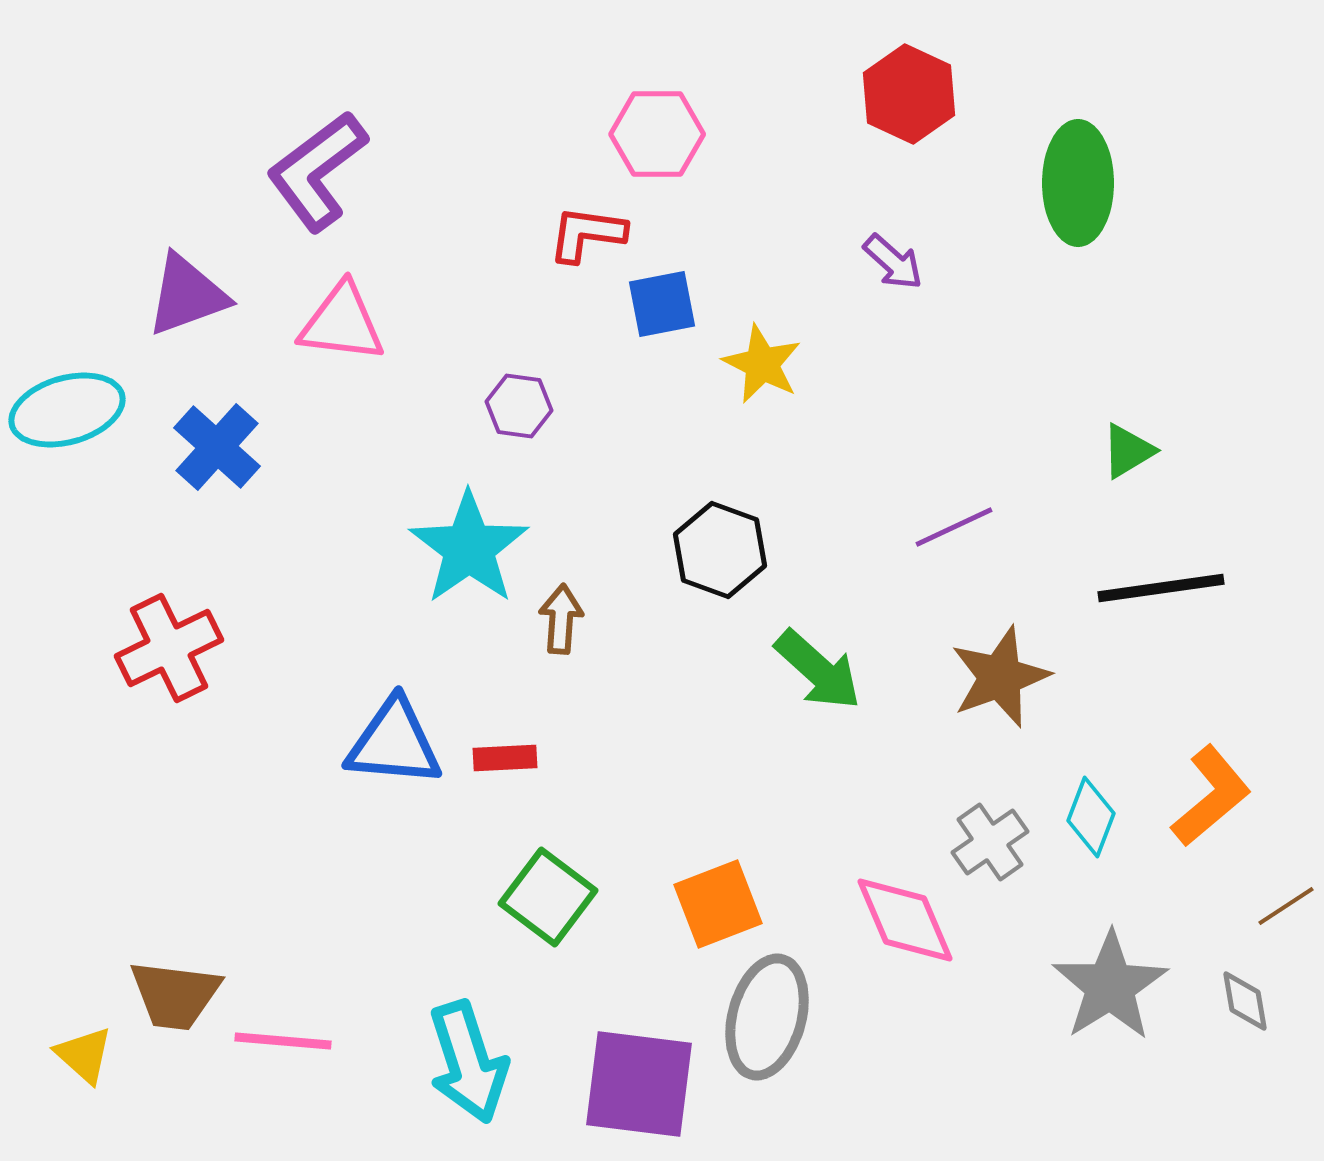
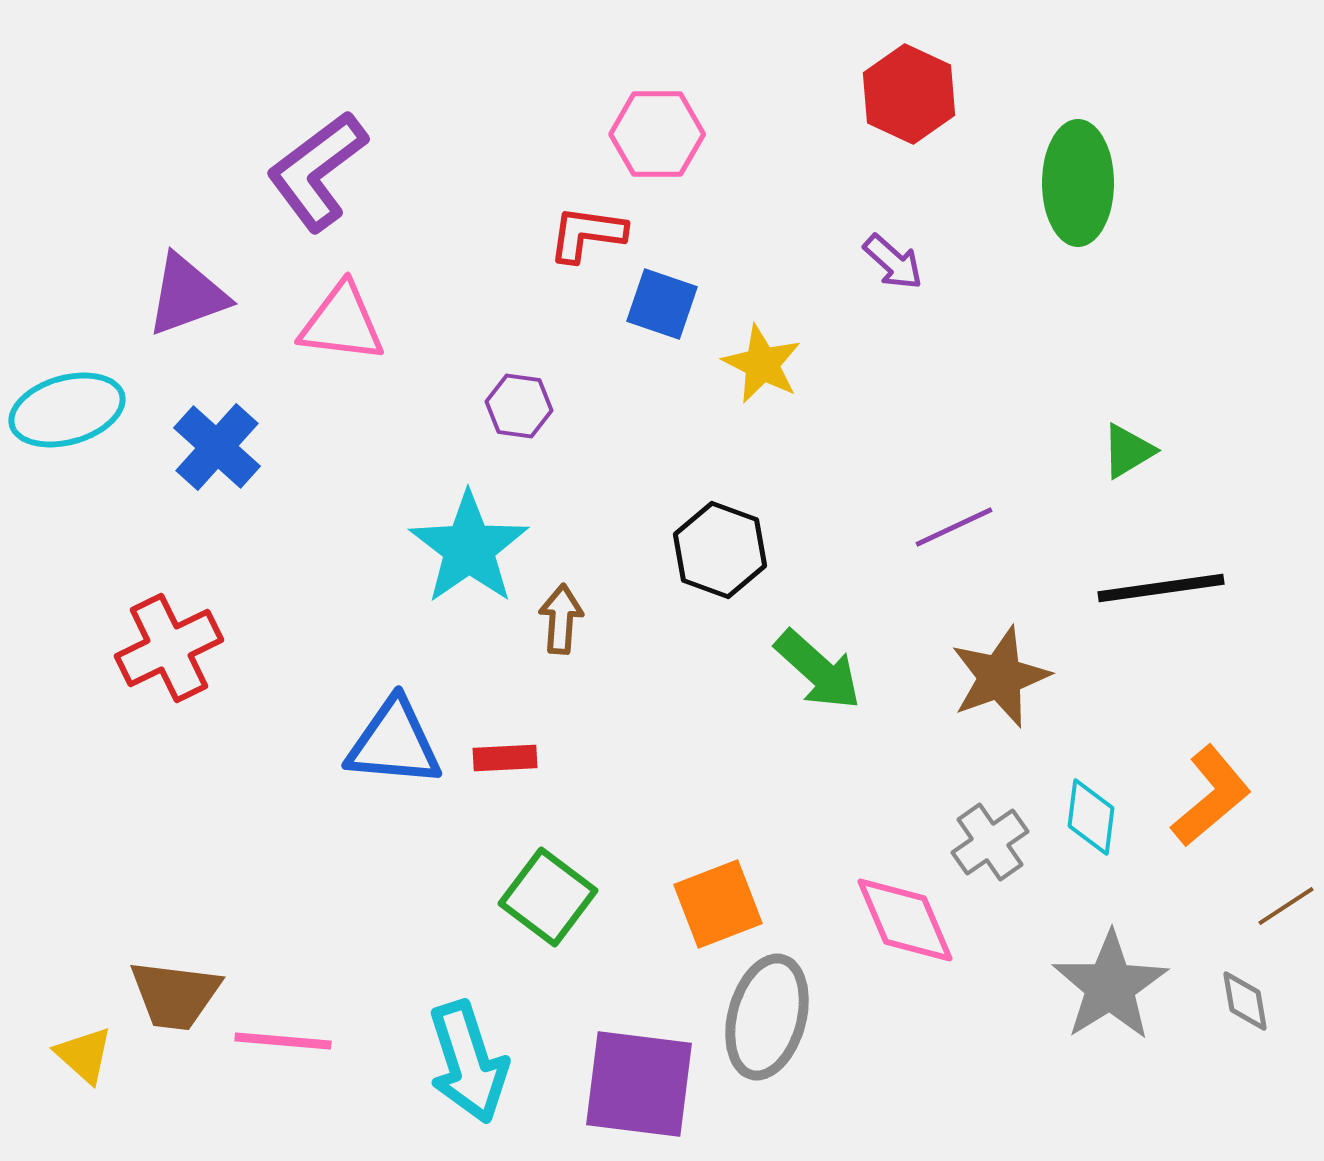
blue square: rotated 30 degrees clockwise
cyan diamond: rotated 14 degrees counterclockwise
